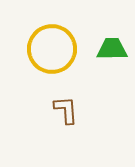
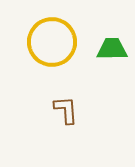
yellow circle: moved 7 px up
